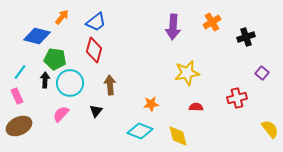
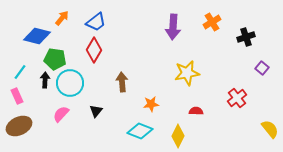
orange arrow: moved 1 px down
red diamond: rotated 15 degrees clockwise
purple square: moved 5 px up
brown arrow: moved 12 px right, 3 px up
red cross: rotated 24 degrees counterclockwise
red semicircle: moved 4 px down
yellow diamond: rotated 40 degrees clockwise
